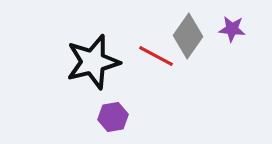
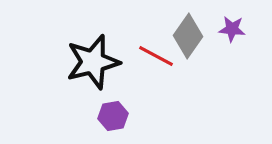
purple hexagon: moved 1 px up
